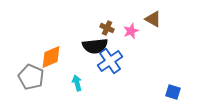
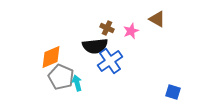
brown triangle: moved 4 px right
gray pentagon: moved 30 px right
